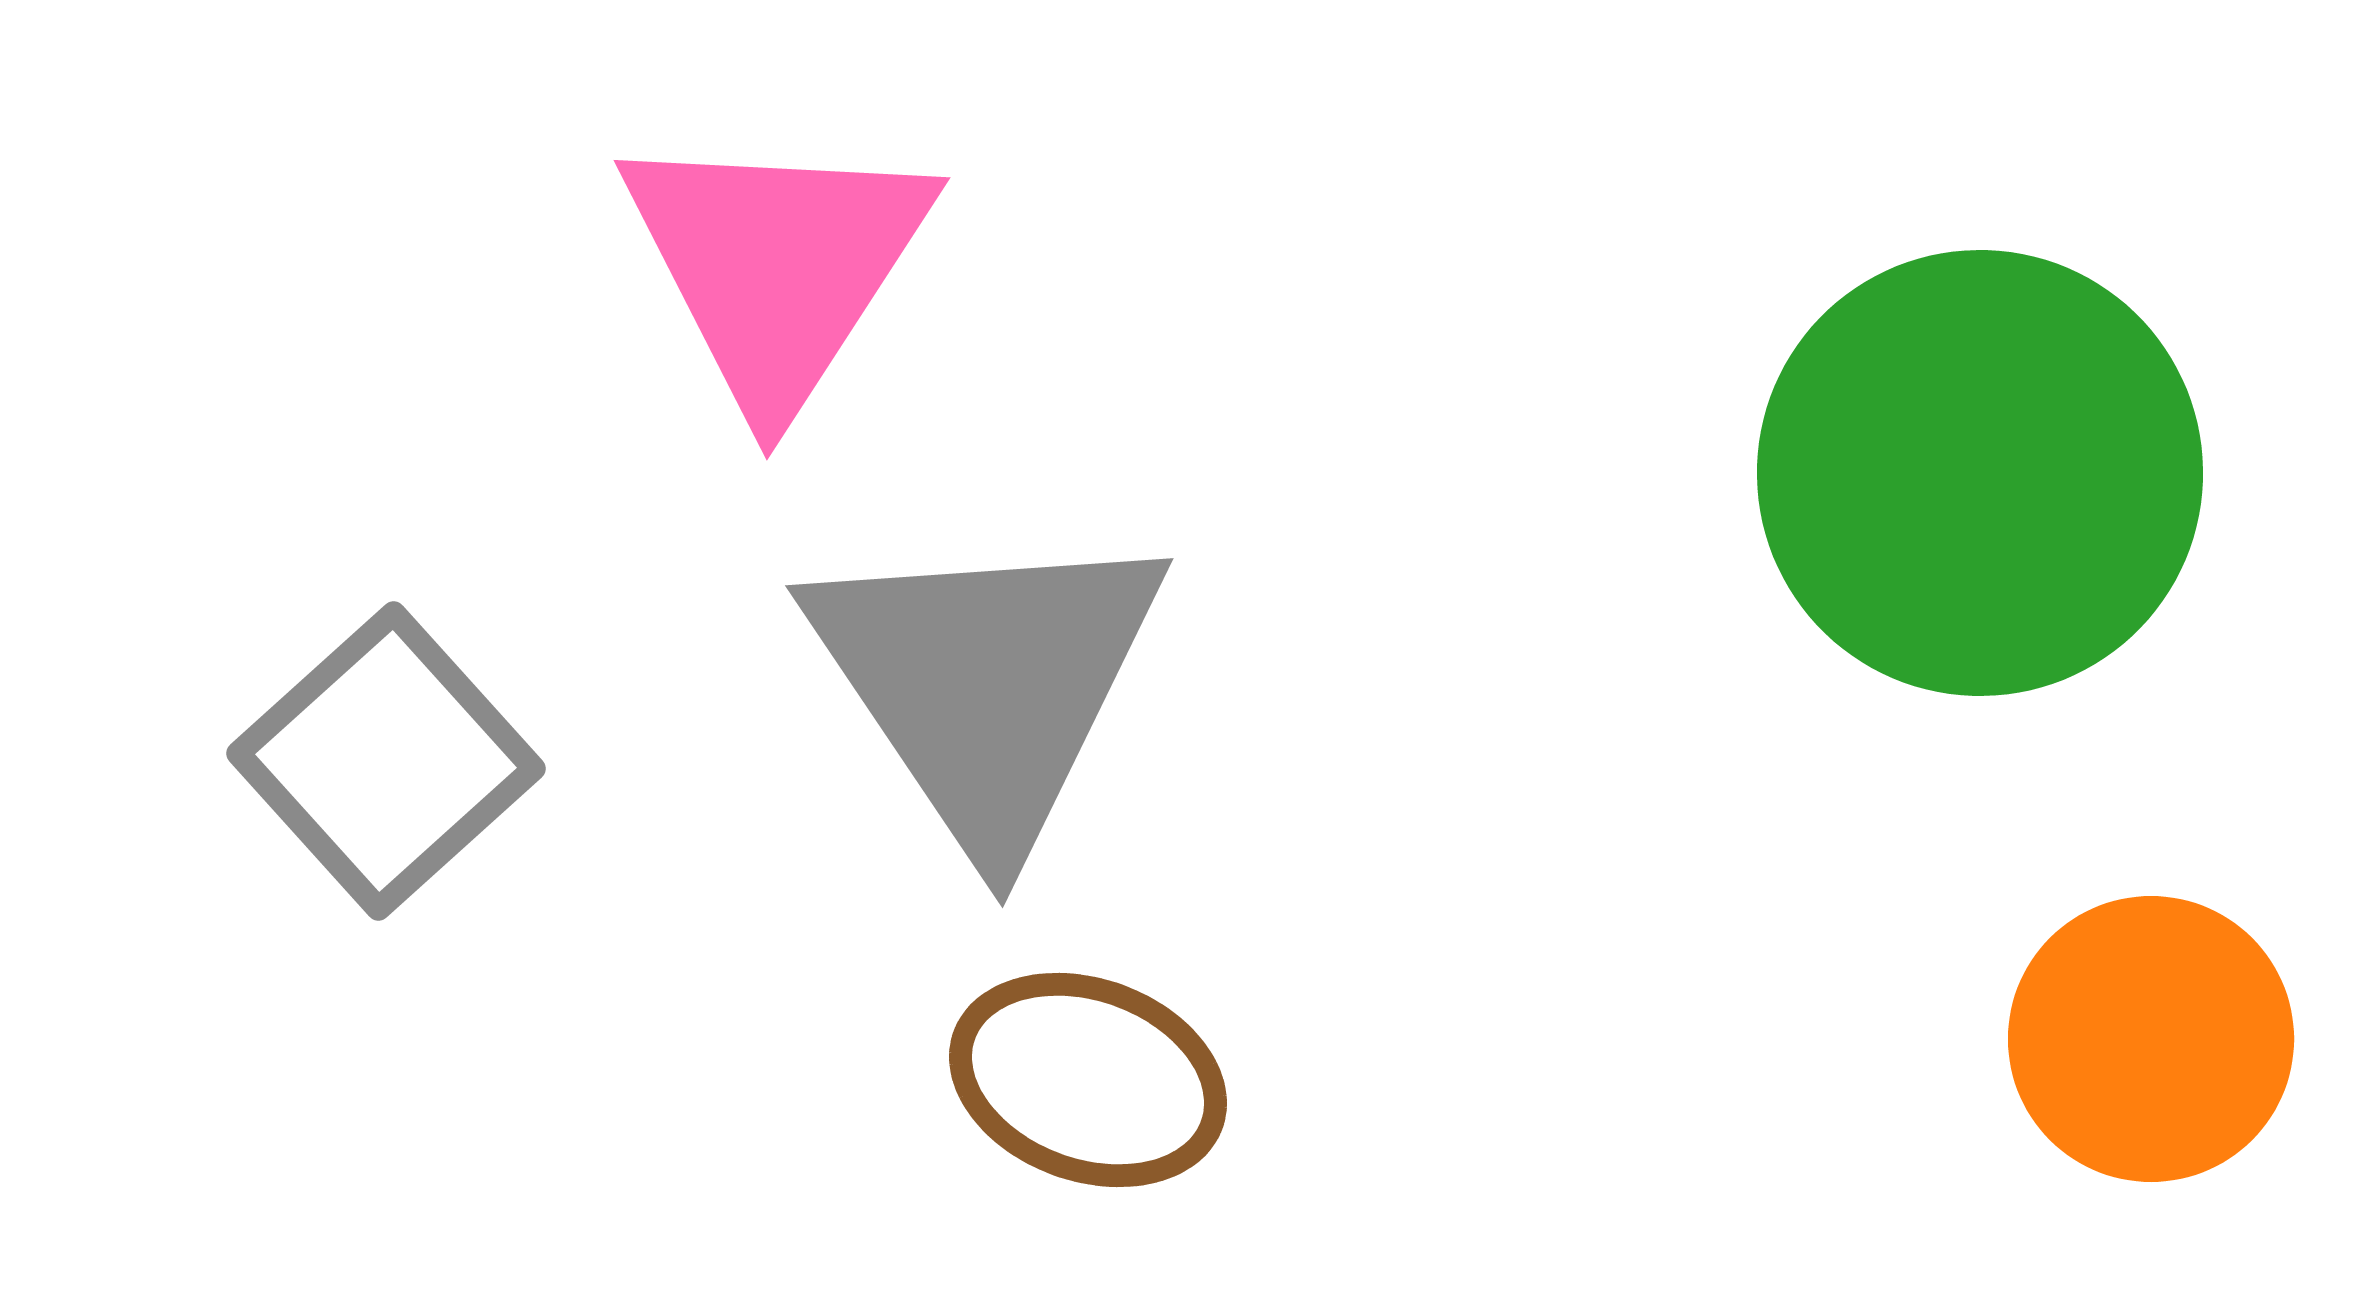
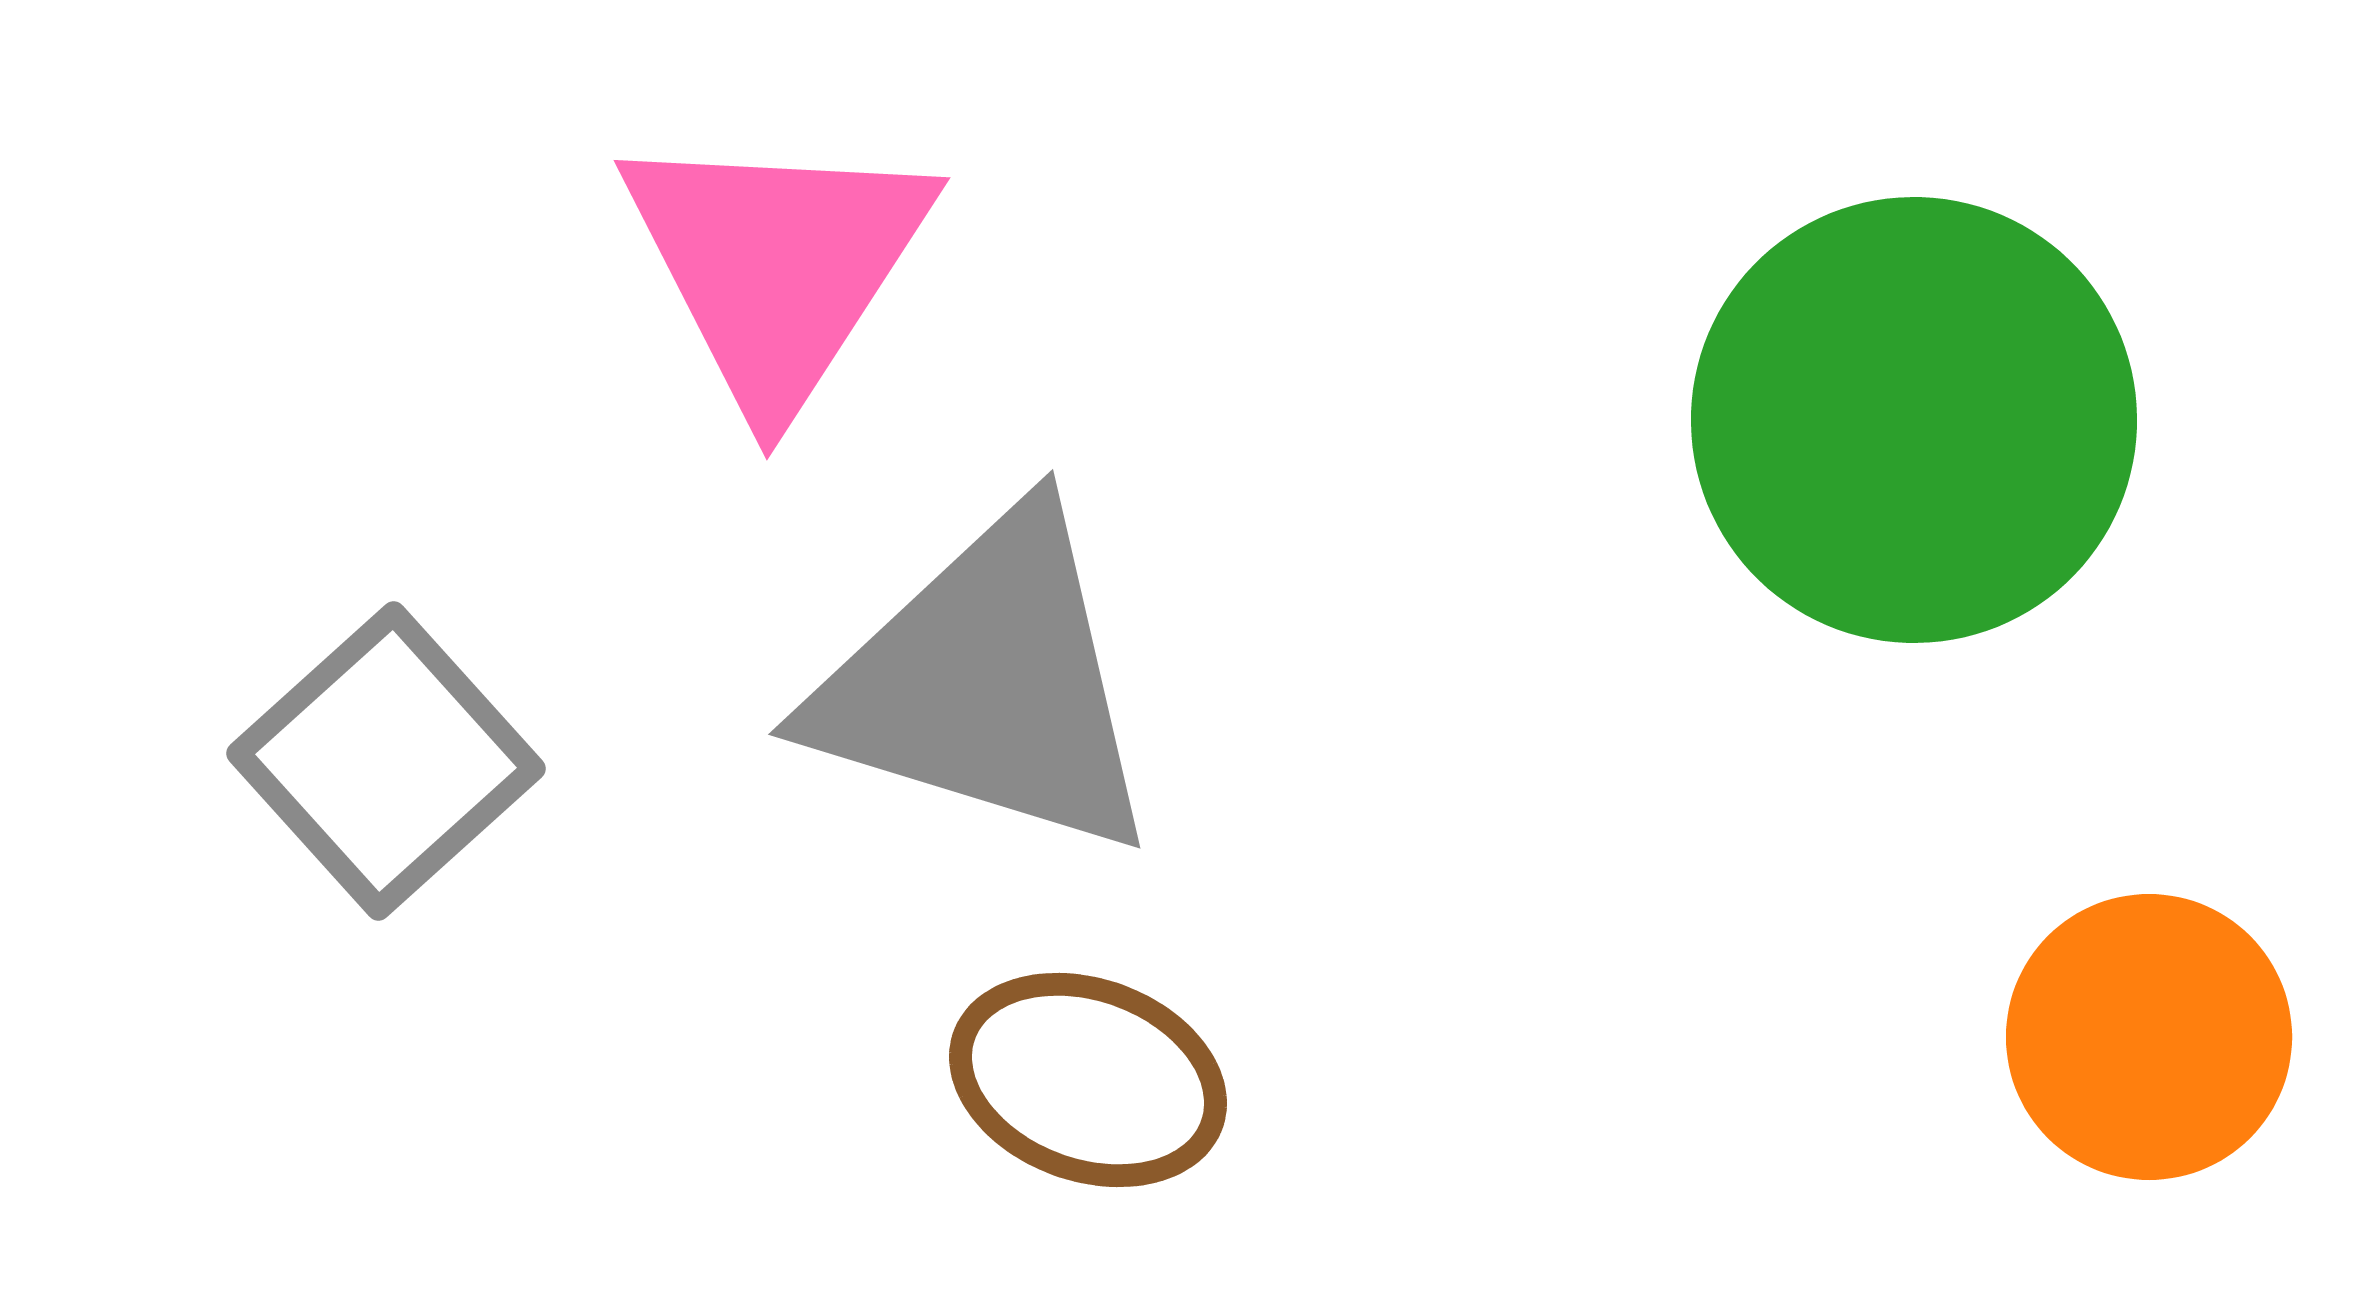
green circle: moved 66 px left, 53 px up
gray triangle: rotated 39 degrees counterclockwise
orange circle: moved 2 px left, 2 px up
